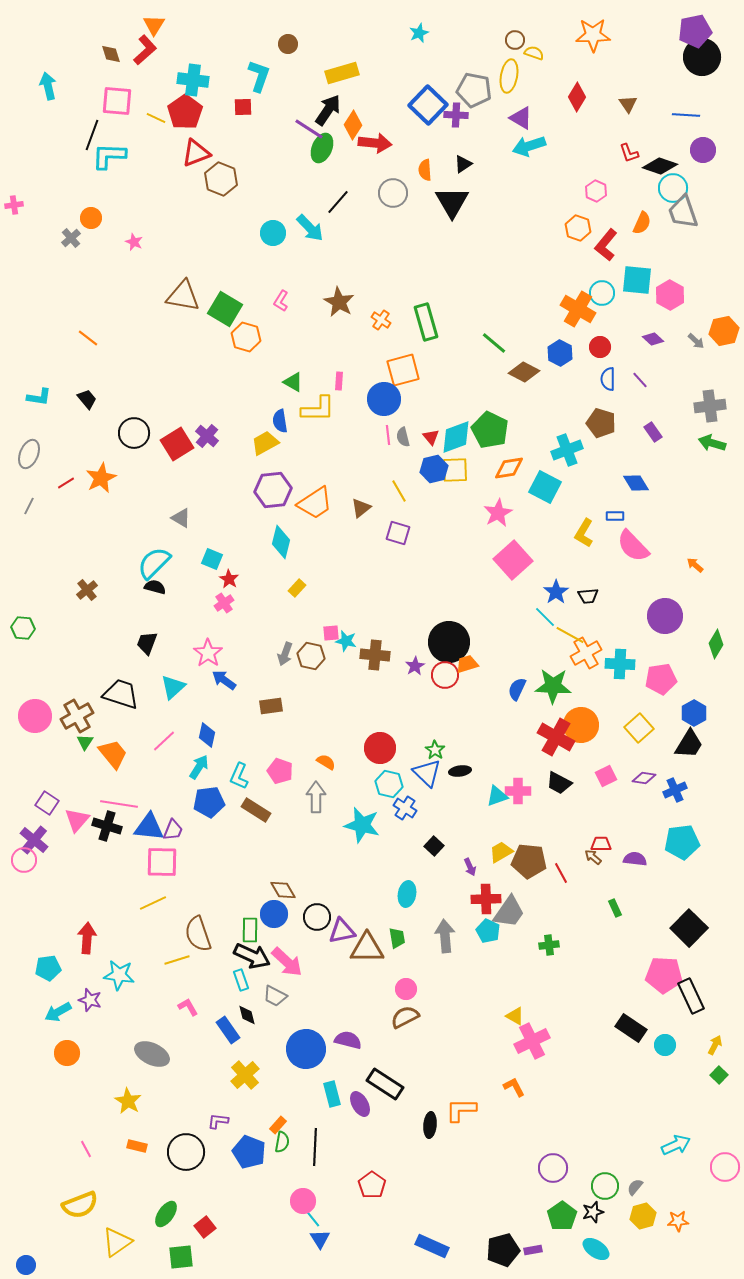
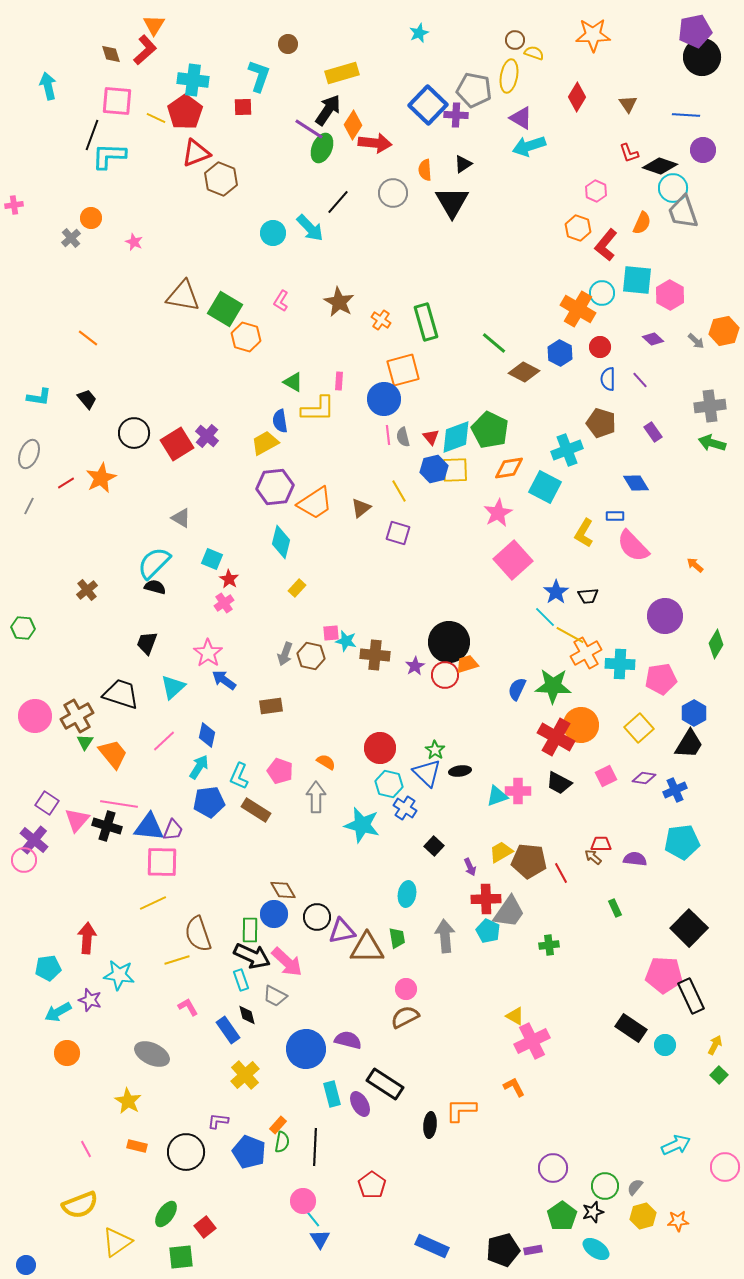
purple hexagon at (273, 490): moved 2 px right, 3 px up
